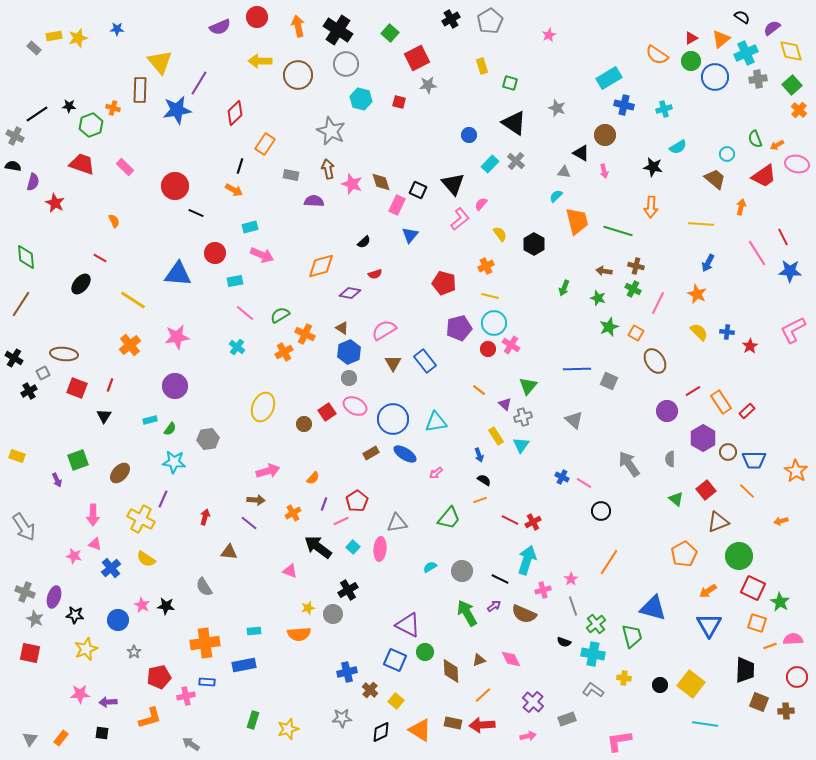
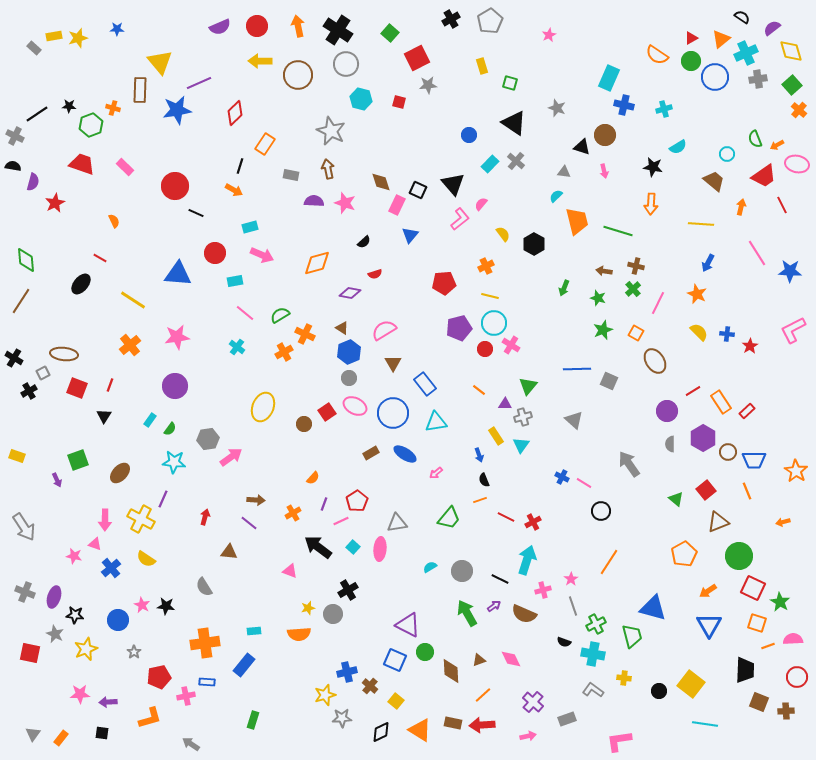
red circle at (257, 17): moved 9 px down
cyan rectangle at (609, 78): rotated 35 degrees counterclockwise
purple line at (199, 83): rotated 35 degrees clockwise
black triangle at (581, 153): moved 1 px right, 6 px up; rotated 12 degrees counterclockwise
brown trapezoid at (715, 179): moved 1 px left, 2 px down
pink star at (352, 184): moved 7 px left, 19 px down
red star at (55, 203): rotated 18 degrees clockwise
orange arrow at (651, 207): moved 3 px up
yellow semicircle at (500, 234): moved 3 px right
red line at (783, 237): moved 1 px left, 32 px up
green diamond at (26, 257): moved 3 px down
orange diamond at (321, 266): moved 4 px left, 3 px up
red pentagon at (444, 283): rotated 20 degrees counterclockwise
green cross at (633, 289): rotated 21 degrees clockwise
brown line at (21, 304): moved 3 px up
green star at (609, 327): moved 6 px left, 3 px down
blue cross at (727, 332): moved 2 px down
red circle at (488, 349): moved 3 px left
blue rectangle at (425, 361): moved 23 px down
purple triangle at (505, 404): rotated 40 degrees counterclockwise
blue circle at (393, 419): moved 6 px up
cyan rectangle at (150, 420): rotated 40 degrees counterclockwise
gray semicircle at (670, 459): moved 15 px up
pink arrow at (268, 471): moved 37 px left, 14 px up; rotated 20 degrees counterclockwise
black semicircle at (484, 480): rotated 144 degrees counterclockwise
orange line at (747, 491): rotated 24 degrees clockwise
pink arrow at (93, 515): moved 12 px right, 5 px down
red line at (510, 520): moved 4 px left, 3 px up
orange arrow at (781, 521): moved 2 px right, 1 px down
gray star at (35, 619): moved 20 px right, 15 px down
green cross at (596, 624): rotated 12 degrees clockwise
orange line at (770, 646): moved 2 px left
blue rectangle at (244, 665): rotated 40 degrees counterclockwise
black circle at (660, 685): moved 1 px left, 6 px down
brown cross at (370, 690): moved 4 px up
yellow star at (288, 729): moved 37 px right, 34 px up
gray triangle at (30, 739): moved 3 px right, 5 px up
